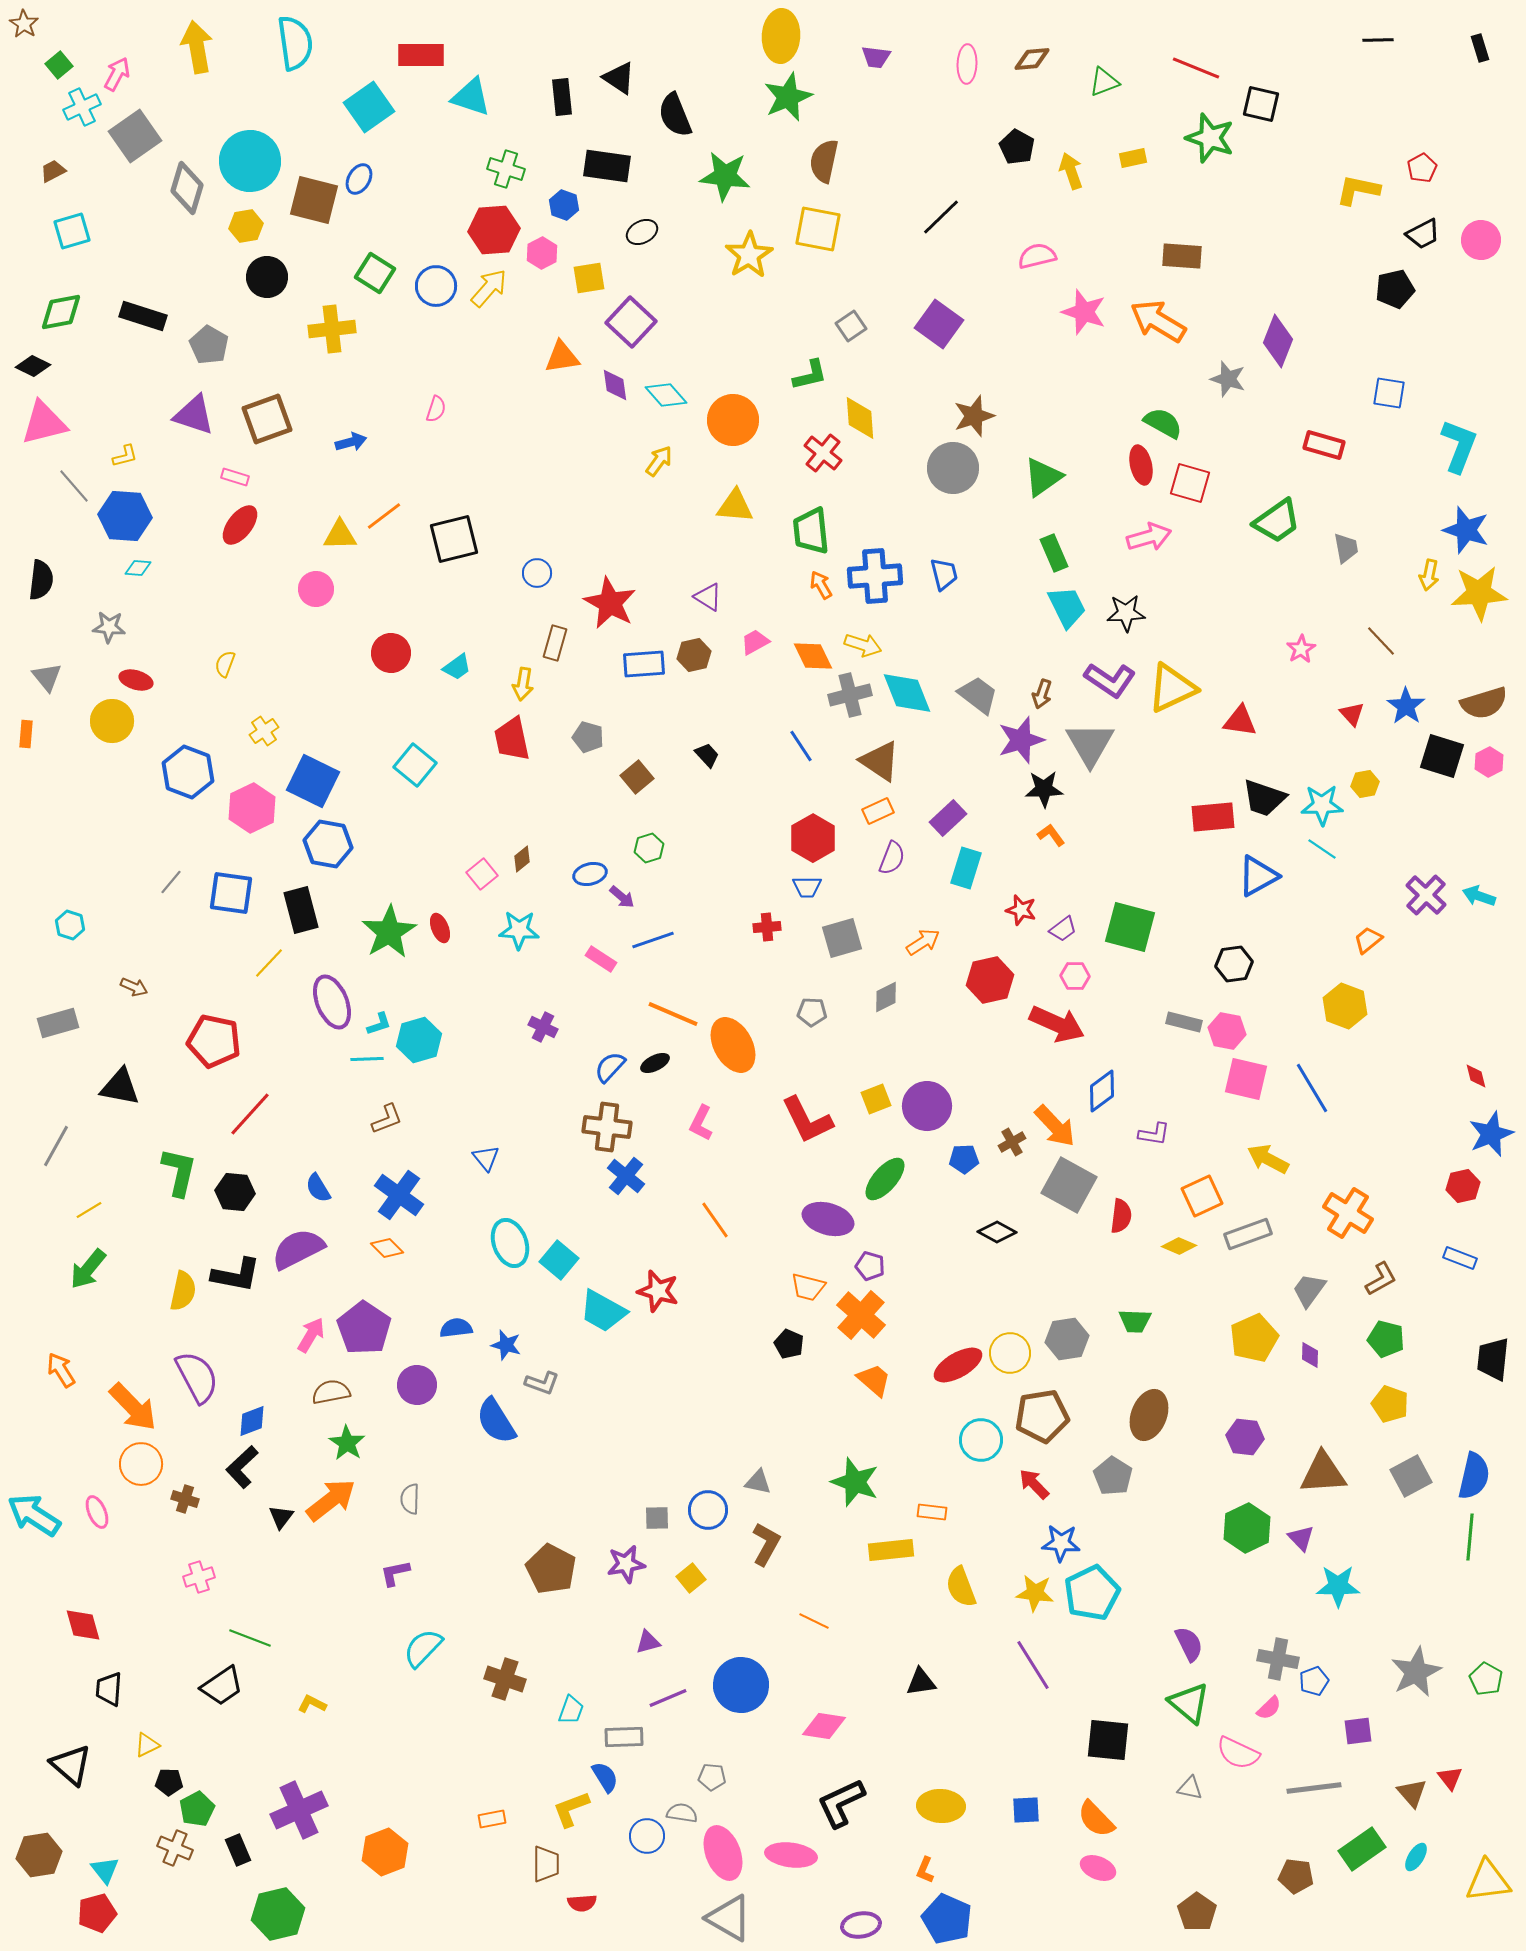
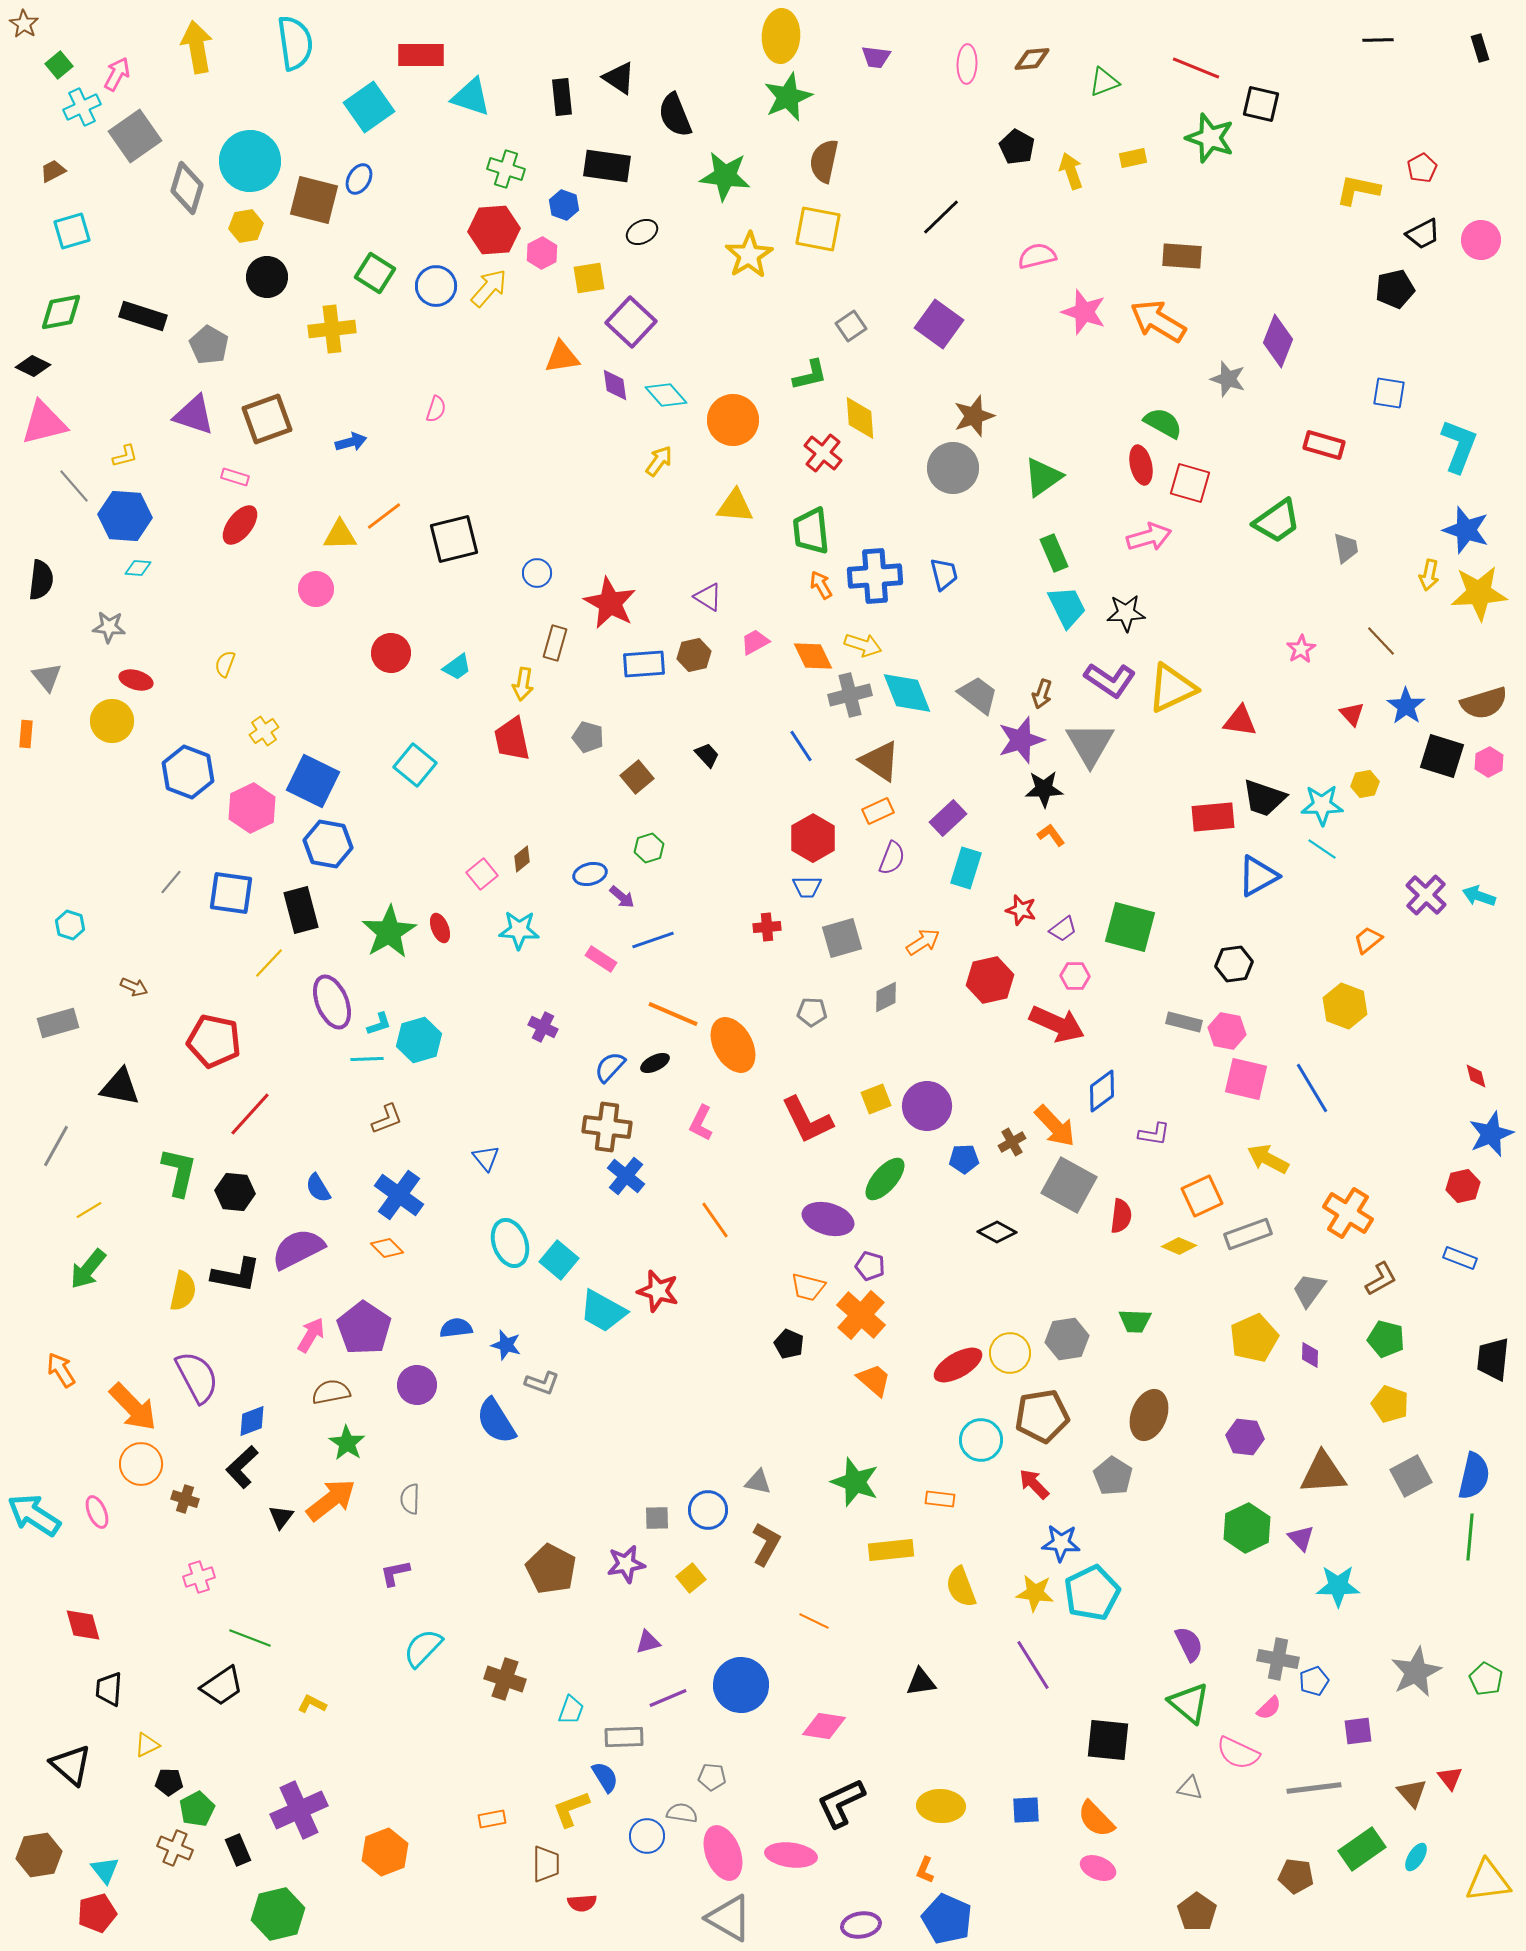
orange rectangle at (932, 1512): moved 8 px right, 13 px up
